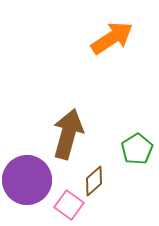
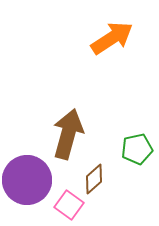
green pentagon: rotated 20 degrees clockwise
brown diamond: moved 2 px up
